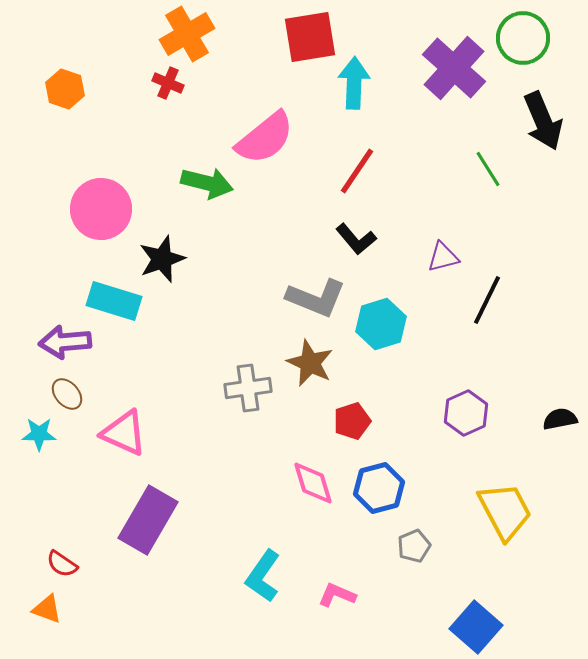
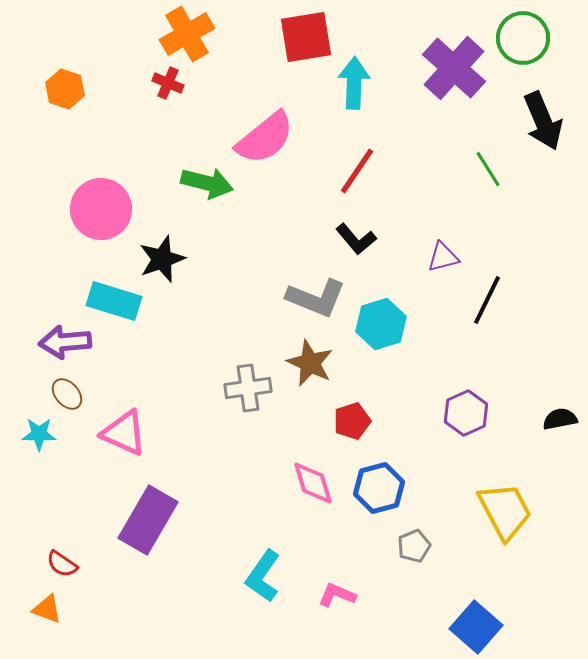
red square: moved 4 px left
